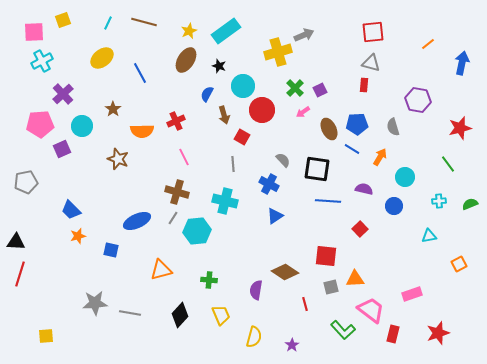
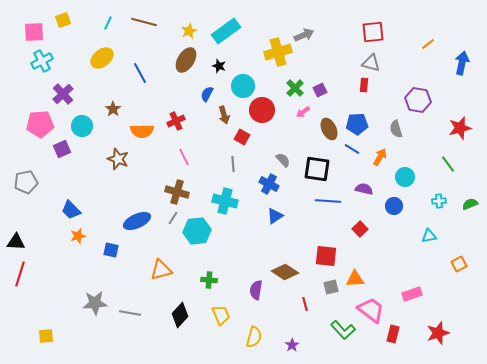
gray semicircle at (393, 127): moved 3 px right, 2 px down
